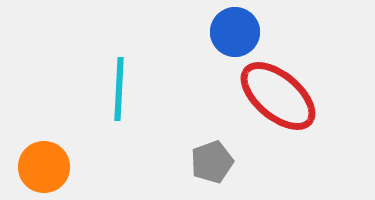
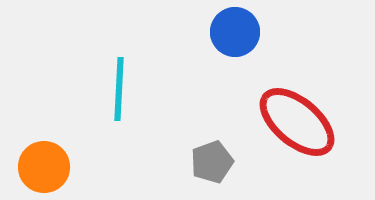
red ellipse: moved 19 px right, 26 px down
